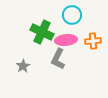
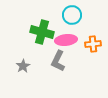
green cross: rotated 10 degrees counterclockwise
orange cross: moved 3 px down
gray L-shape: moved 2 px down
